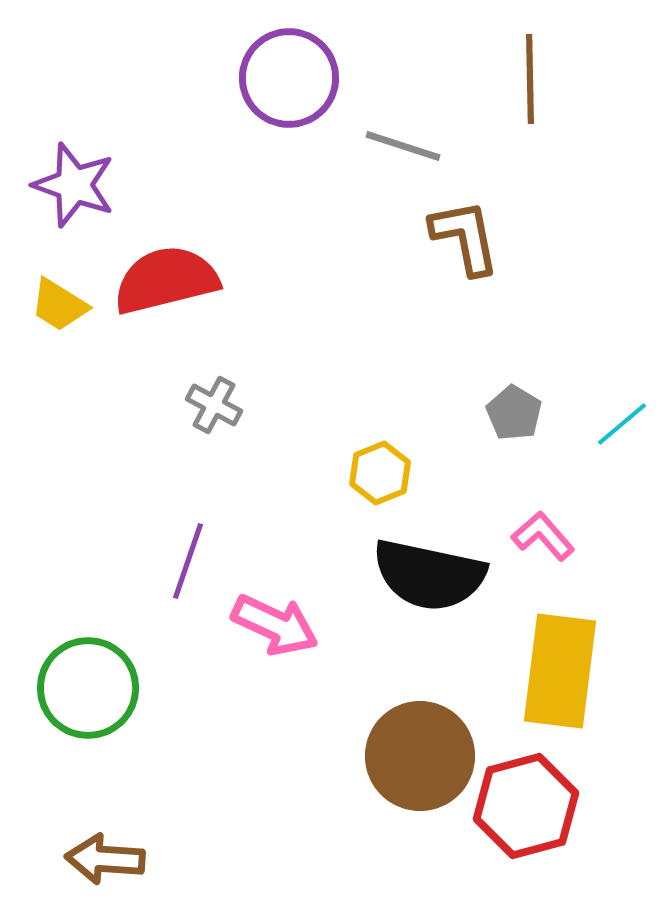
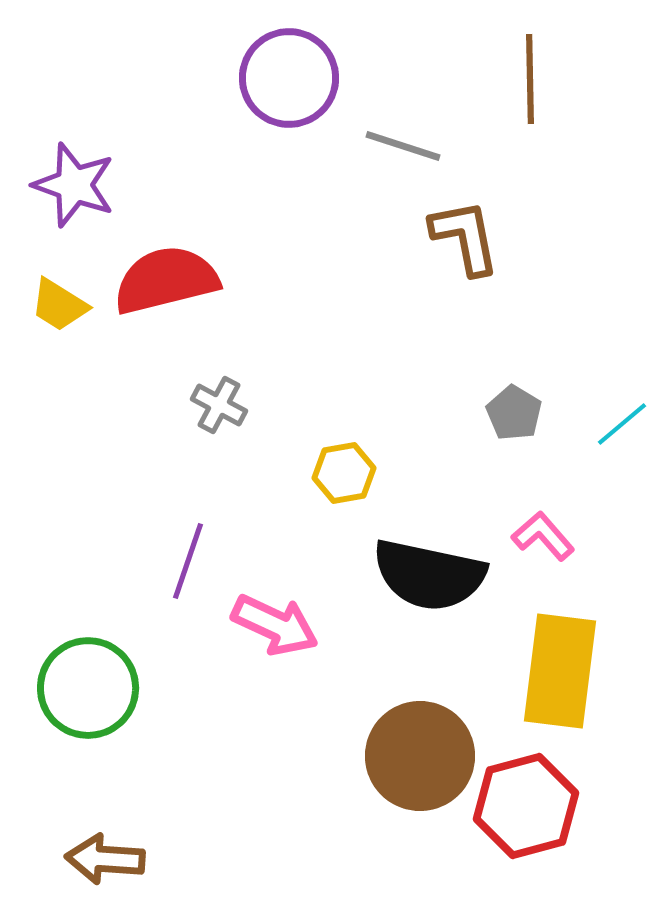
gray cross: moved 5 px right
yellow hexagon: moved 36 px left; rotated 12 degrees clockwise
